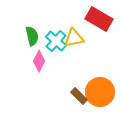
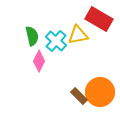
yellow triangle: moved 4 px right, 3 px up
